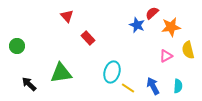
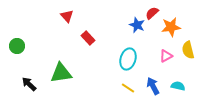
cyan ellipse: moved 16 px right, 13 px up
cyan semicircle: rotated 80 degrees counterclockwise
